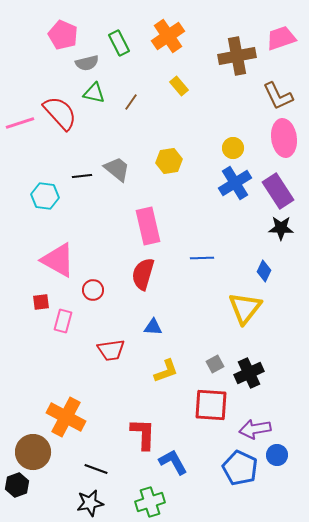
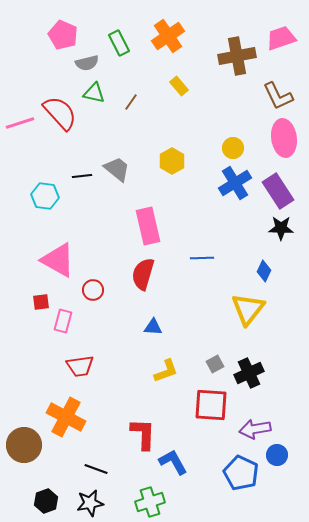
yellow hexagon at (169, 161): moved 3 px right; rotated 20 degrees counterclockwise
yellow triangle at (245, 308): moved 3 px right, 1 px down
red trapezoid at (111, 350): moved 31 px left, 16 px down
brown circle at (33, 452): moved 9 px left, 7 px up
blue pentagon at (240, 468): moved 1 px right, 5 px down
black hexagon at (17, 485): moved 29 px right, 16 px down
